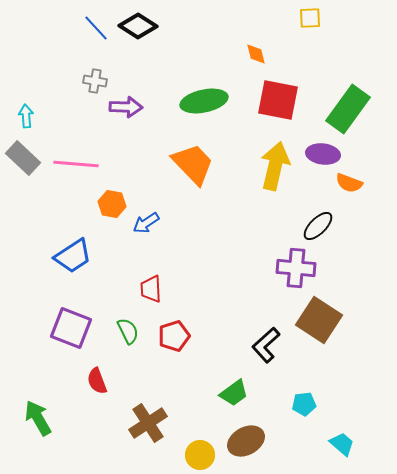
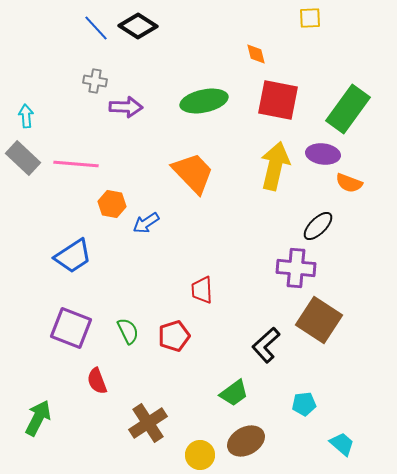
orange trapezoid: moved 9 px down
red trapezoid: moved 51 px right, 1 px down
green arrow: rotated 57 degrees clockwise
